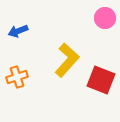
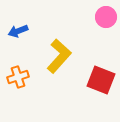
pink circle: moved 1 px right, 1 px up
yellow L-shape: moved 8 px left, 4 px up
orange cross: moved 1 px right
